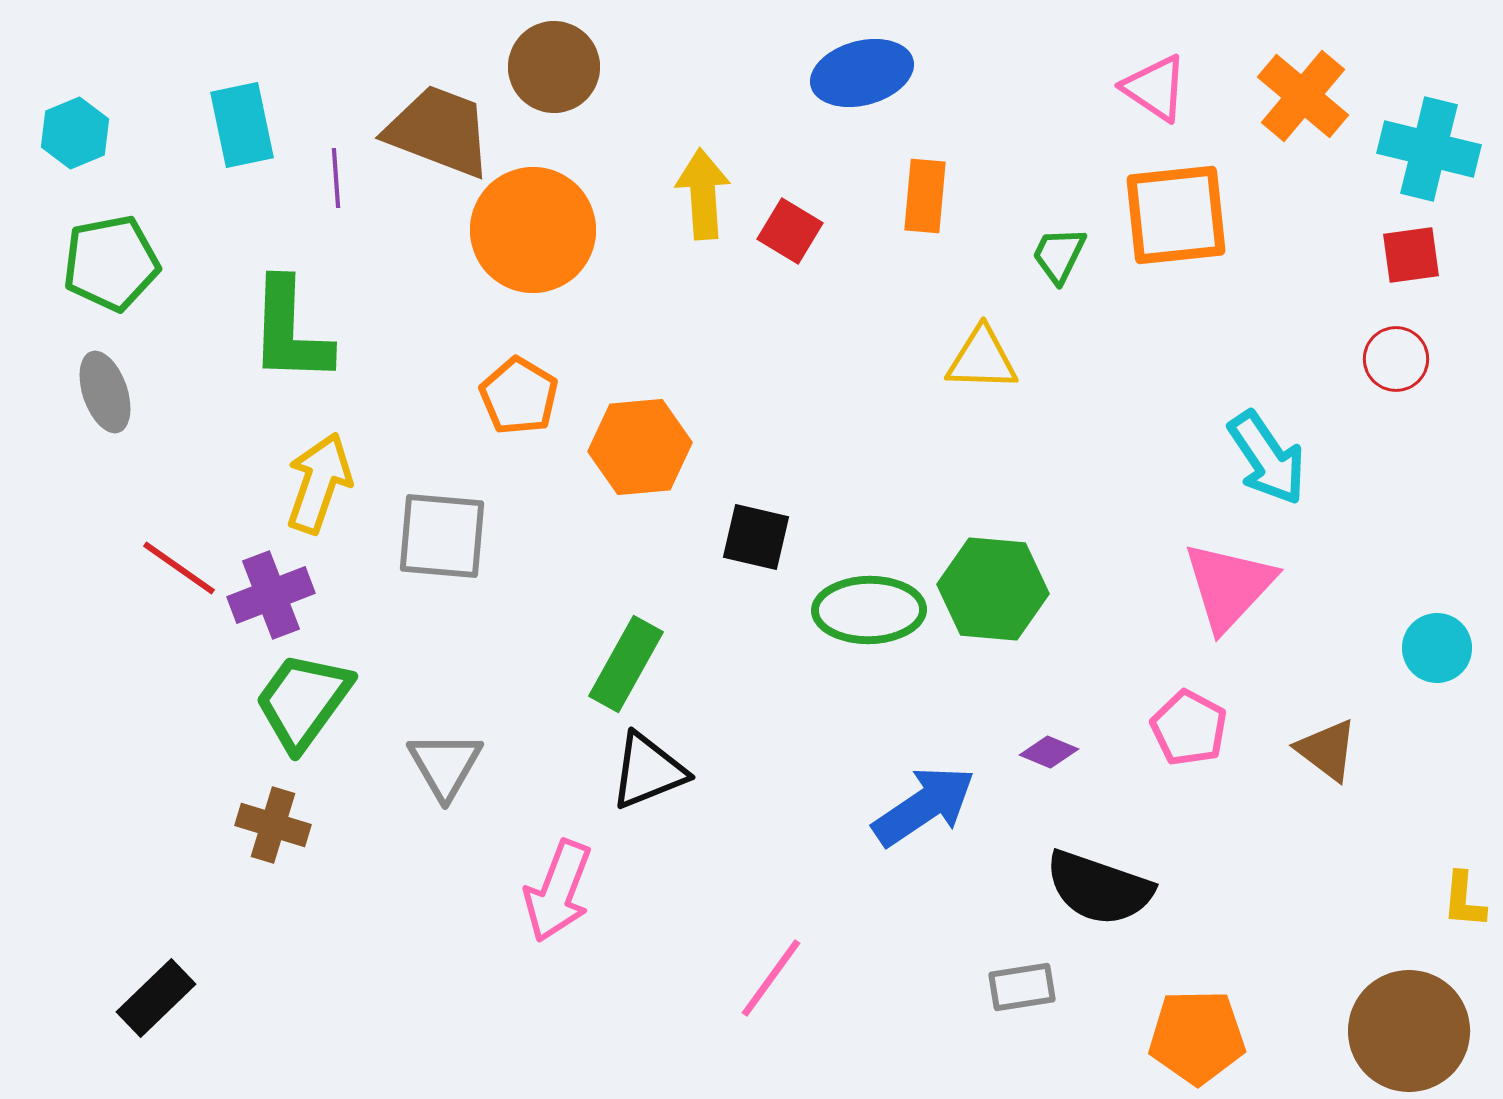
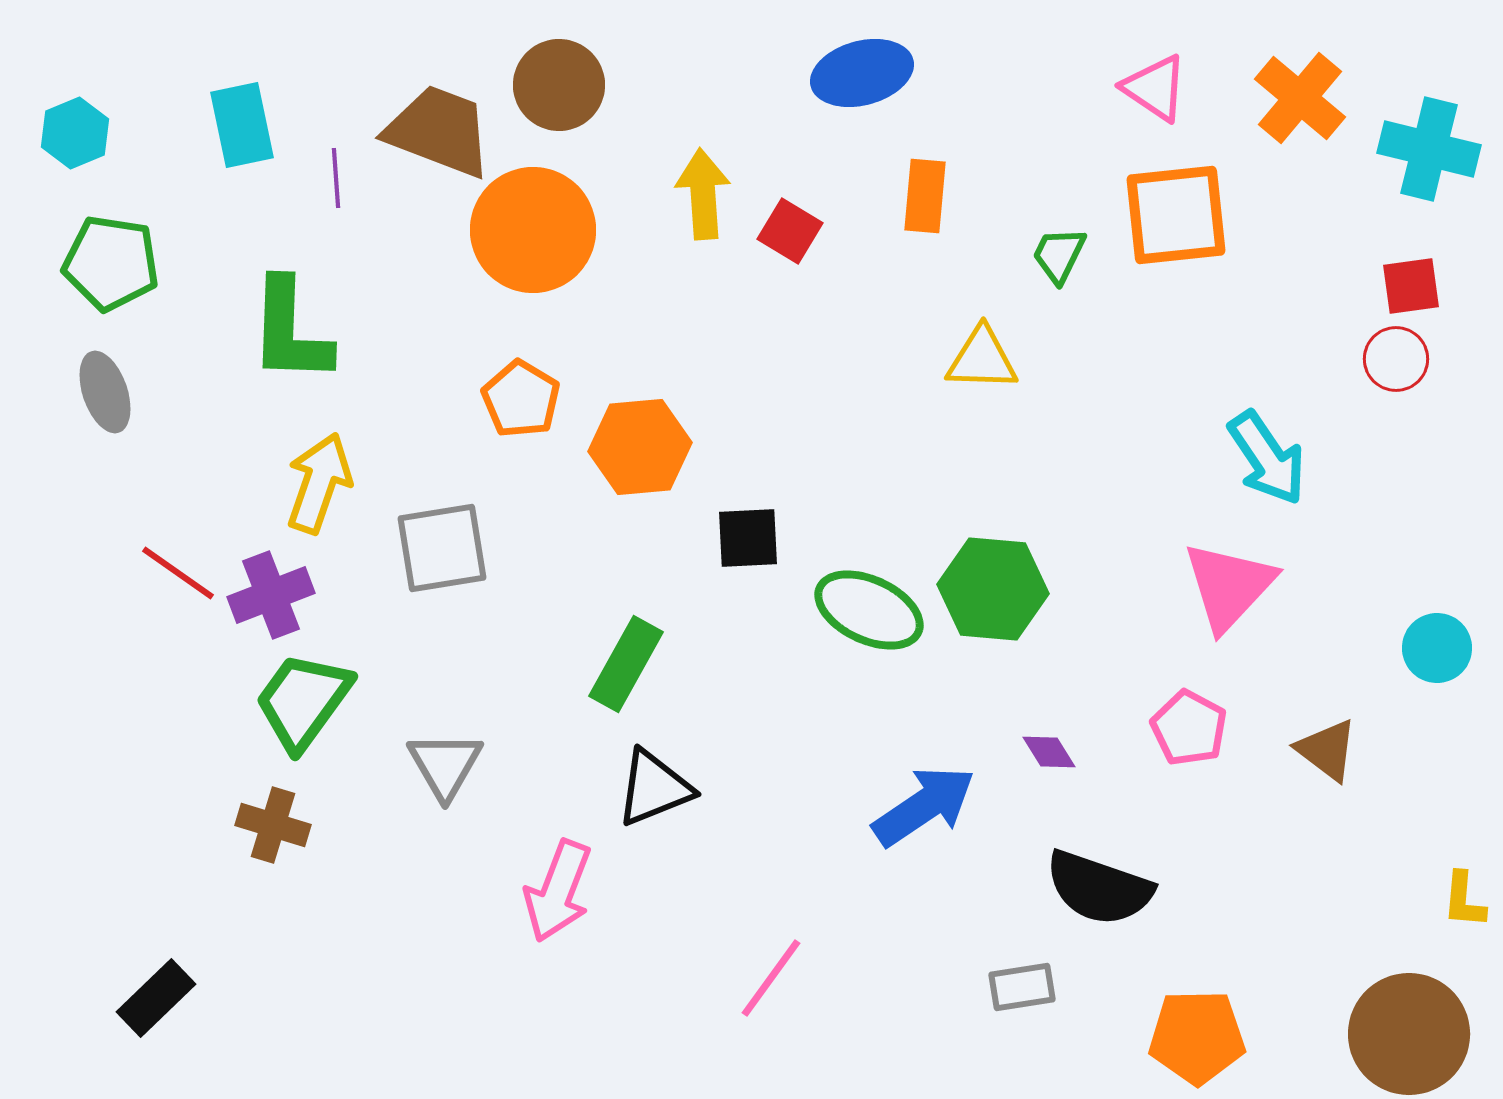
brown circle at (554, 67): moved 5 px right, 18 px down
orange cross at (1303, 96): moved 3 px left, 2 px down
red square at (1411, 255): moved 31 px down
green pentagon at (111, 263): rotated 20 degrees clockwise
orange pentagon at (519, 396): moved 2 px right, 3 px down
gray square at (442, 536): moved 12 px down; rotated 14 degrees counterclockwise
black square at (756, 537): moved 8 px left, 1 px down; rotated 16 degrees counterclockwise
red line at (179, 568): moved 1 px left, 5 px down
green ellipse at (869, 610): rotated 26 degrees clockwise
purple diamond at (1049, 752): rotated 36 degrees clockwise
black triangle at (648, 771): moved 6 px right, 17 px down
brown circle at (1409, 1031): moved 3 px down
